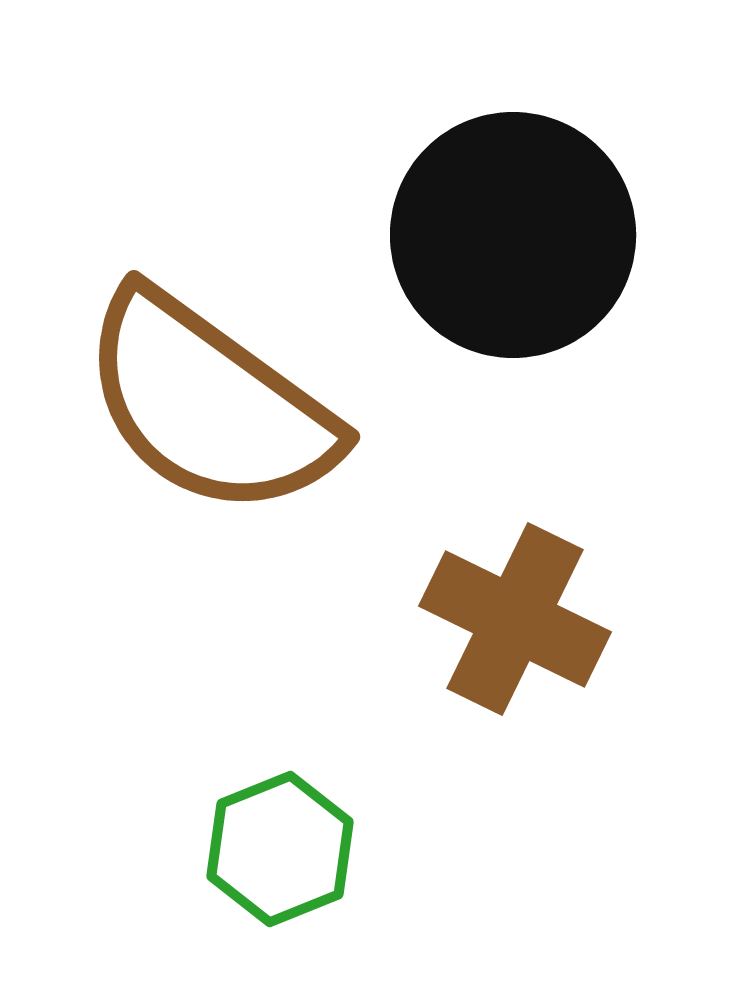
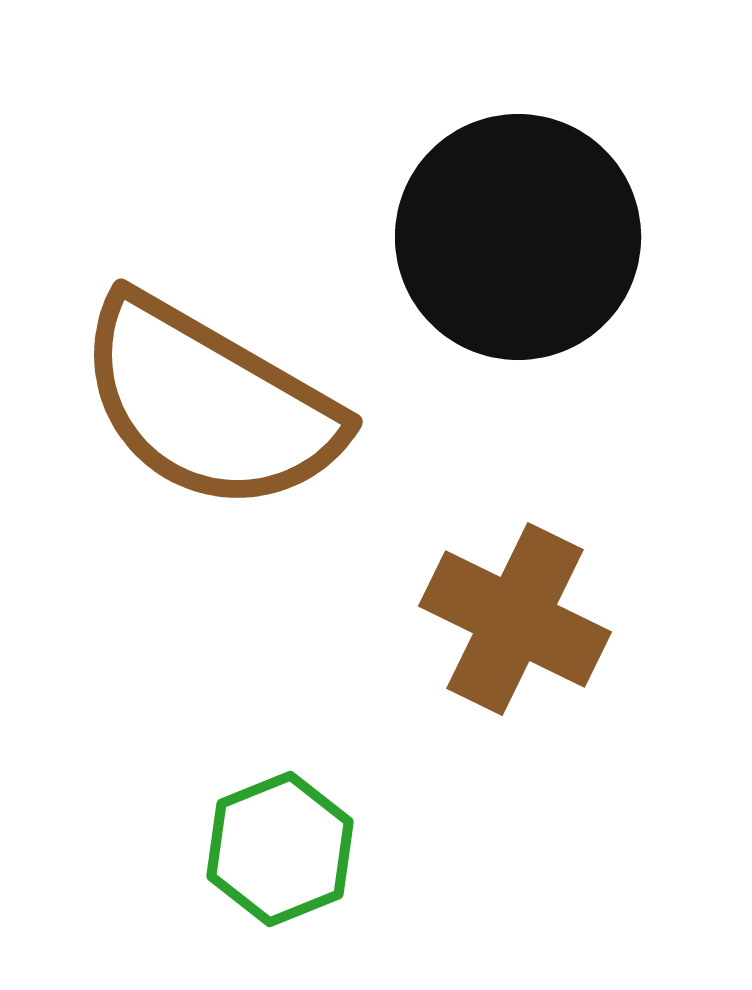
black circle: moved 5 px right, 2 px down
brown semicircle: rotated 6 degrees counterclockwise
